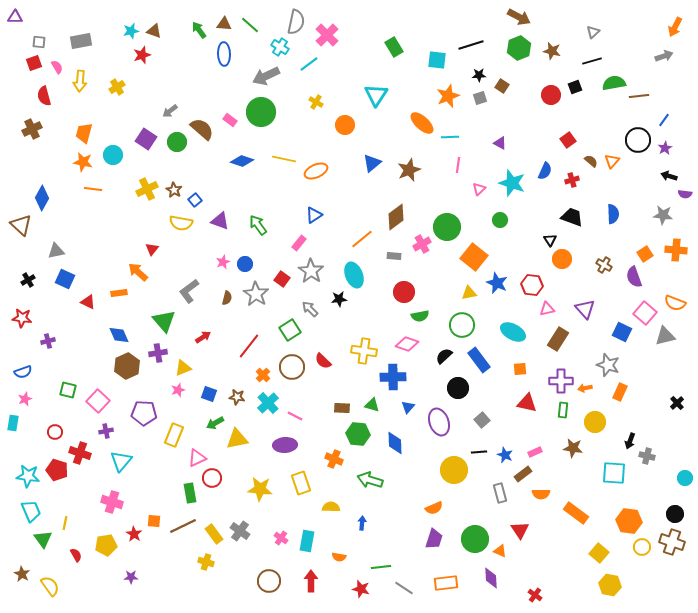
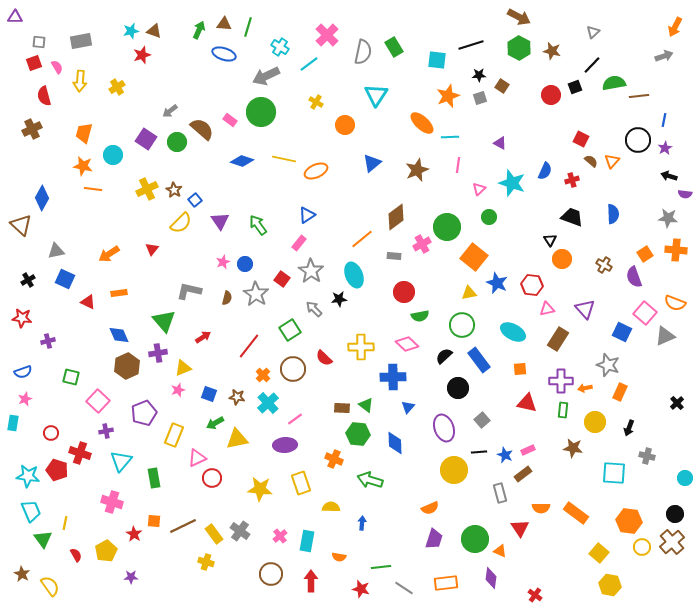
gray semicircle at (296, 22): moved 67 px right, 30 px down
green line at (250, 25): moved 2 px left, 2 px down; rotated 66 degrees clockwise
green arrow at (199, 30): rotated 60 degrees clockwise
green hexagon at (519, 48): rotated 10 degrees counterclockwise
blue ellipse at (224, 54): rotated 70 degrees counterclockwise
black line at (592, 61): moved 4 px down; rotated 30 degrees counterclockwise
blue line at (664, 120): rotated 24 degrees counterclockwise
red square at (568, 140): moved 13 px right, 1 px up; rotated 28 degrees counterclockwise
orange star at (83, 162): moved 4 px down
brown star at (409, 170): moved 8 px right
blue triangle at (314, 215): moved 7 px left
gray star at (663, 215): moved 5 px right, 3 px down
green circle at (500, 220): moved 11 px left, 3 px up
purple triangle at (220, 221): rotated 36 degrees clockwise
yellow semicircle at (181, 223): rotated 55 degrees counterclockwise
orange arrow at (138, 272): moved 29 px left, 18 px up; rotated 75 degrees counterclockwise
gray L-shape at (189, 291): rotated 50 degrees clockwise
gray arrow at (310, 309): moved 4 px right
gray triangle at (665, 336): rotated 10 degrees counterclockwise
pink diamond at (407, 344): rotated 25 degrees clockwise
yellow cross at (364, 351): moved 3 px left, 4 px up; rotated 10 degrees counterclockwise
red semicircle at (323, 361): moved 1 px right, 3 px up
brown circle at (292, 367): moved 1 px right, 2 px down
green square at (68, 390): moved 3 px right, 13 px up
green triangle at (372, 405): moved 6 px left; rotated 21 degrees clockwise
purple pentagon at (144, 413): rotated 25 degrees counterclockwise
pink line at (295, 416): moved 3 px down; rotated 63 degrees counterclockwise
purple ellipse at (439, 422): moved 5 px right, 6 px down
red circle at (55, 432): moved 4 px left, 1 px down
black arrow at (630, 441): moved 1 px left, 13 px up
pink rectangle at (535, 452): moved 7 px left, 2 px up
green rectangle at (190, 493): moved 36 px left, 15 px up
orange semicircle at (541, 494): moved 14 px down
orange semicircle at (434, 508): moved 4 px left
red triangle at (520, 530): moved 2 px up
pink cross at (281, 538): moved 1 px left, 2 px up; rotated 16 degrees clockwise
brown cross at (672, 542): rotated 30 degrees clockwise
yellow pentagon at (106, 545): moved 6 px down; rotated 20 degrees counterclockwise
purple diamond at (491, 578): rotated 10 degrees clockwise
brown circle at (269, 581): moved 2 px right, 7 px up
